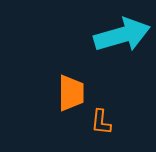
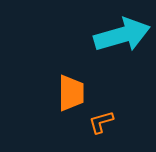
orange L-shape: rotated 68 degrees clockwise
